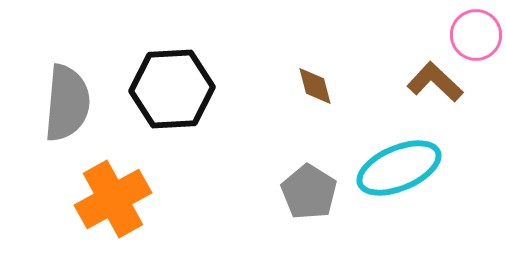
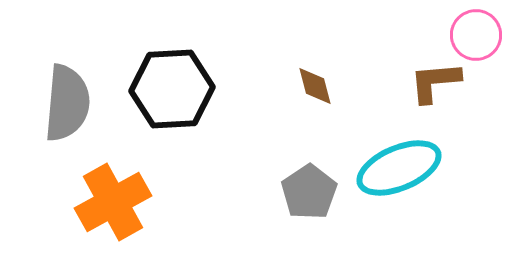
brown L-shape: rotated 48 degrees counterclockwise
gray pentagon: rotated 6 degrees clockwise
orange cross: moved 3 px down
